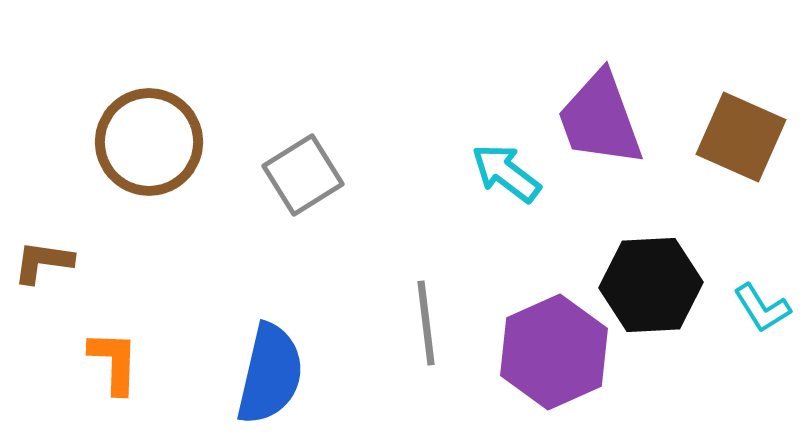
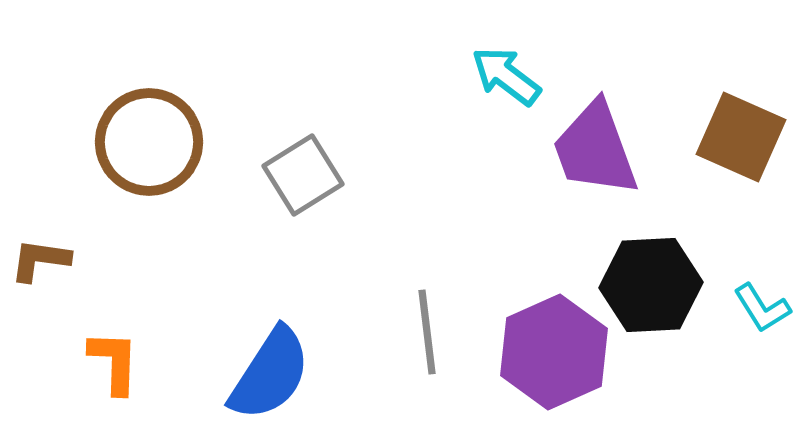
purple trapezoid: moved 5 px left, 30 px down
cyan arrow: moved 97 px up
brown L-shape: moved 3 px left, 2 px up
gray line: moved 1 px right, 9 px down
blue semicircle: rotated 20 degrees clockwise
